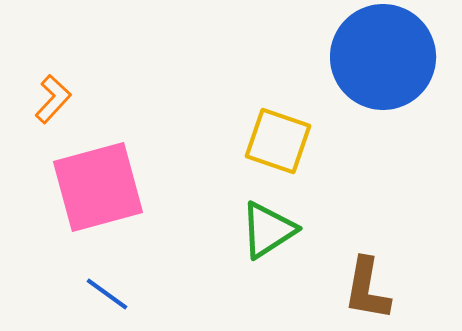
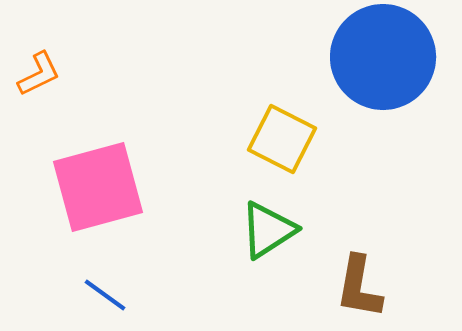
orange L-shape: moved 14 px left, 25 px up; rotated 21 degrees clockwise
yellow square: moved 4 px right, 2 px up; rotated 8 degrees clockwise
brown L-shape: moved 8 px left, 2 px up
blue line: moved 2 px left, 1 px down
